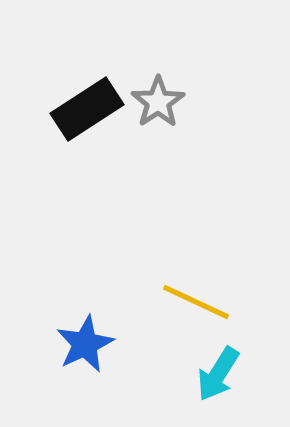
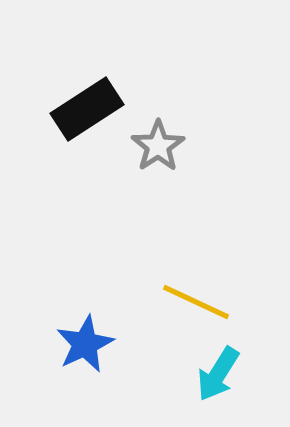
gray star: moved 44 px down
